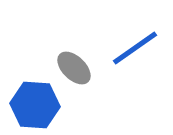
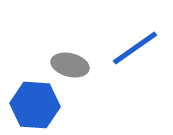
gray ellipse: moved 4 px left, 3 px up; rotated 30 degrees counterclockwise
